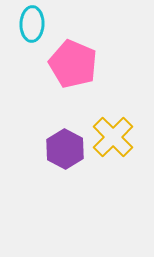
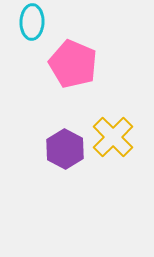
cyan ellipse: moved 2 px up
